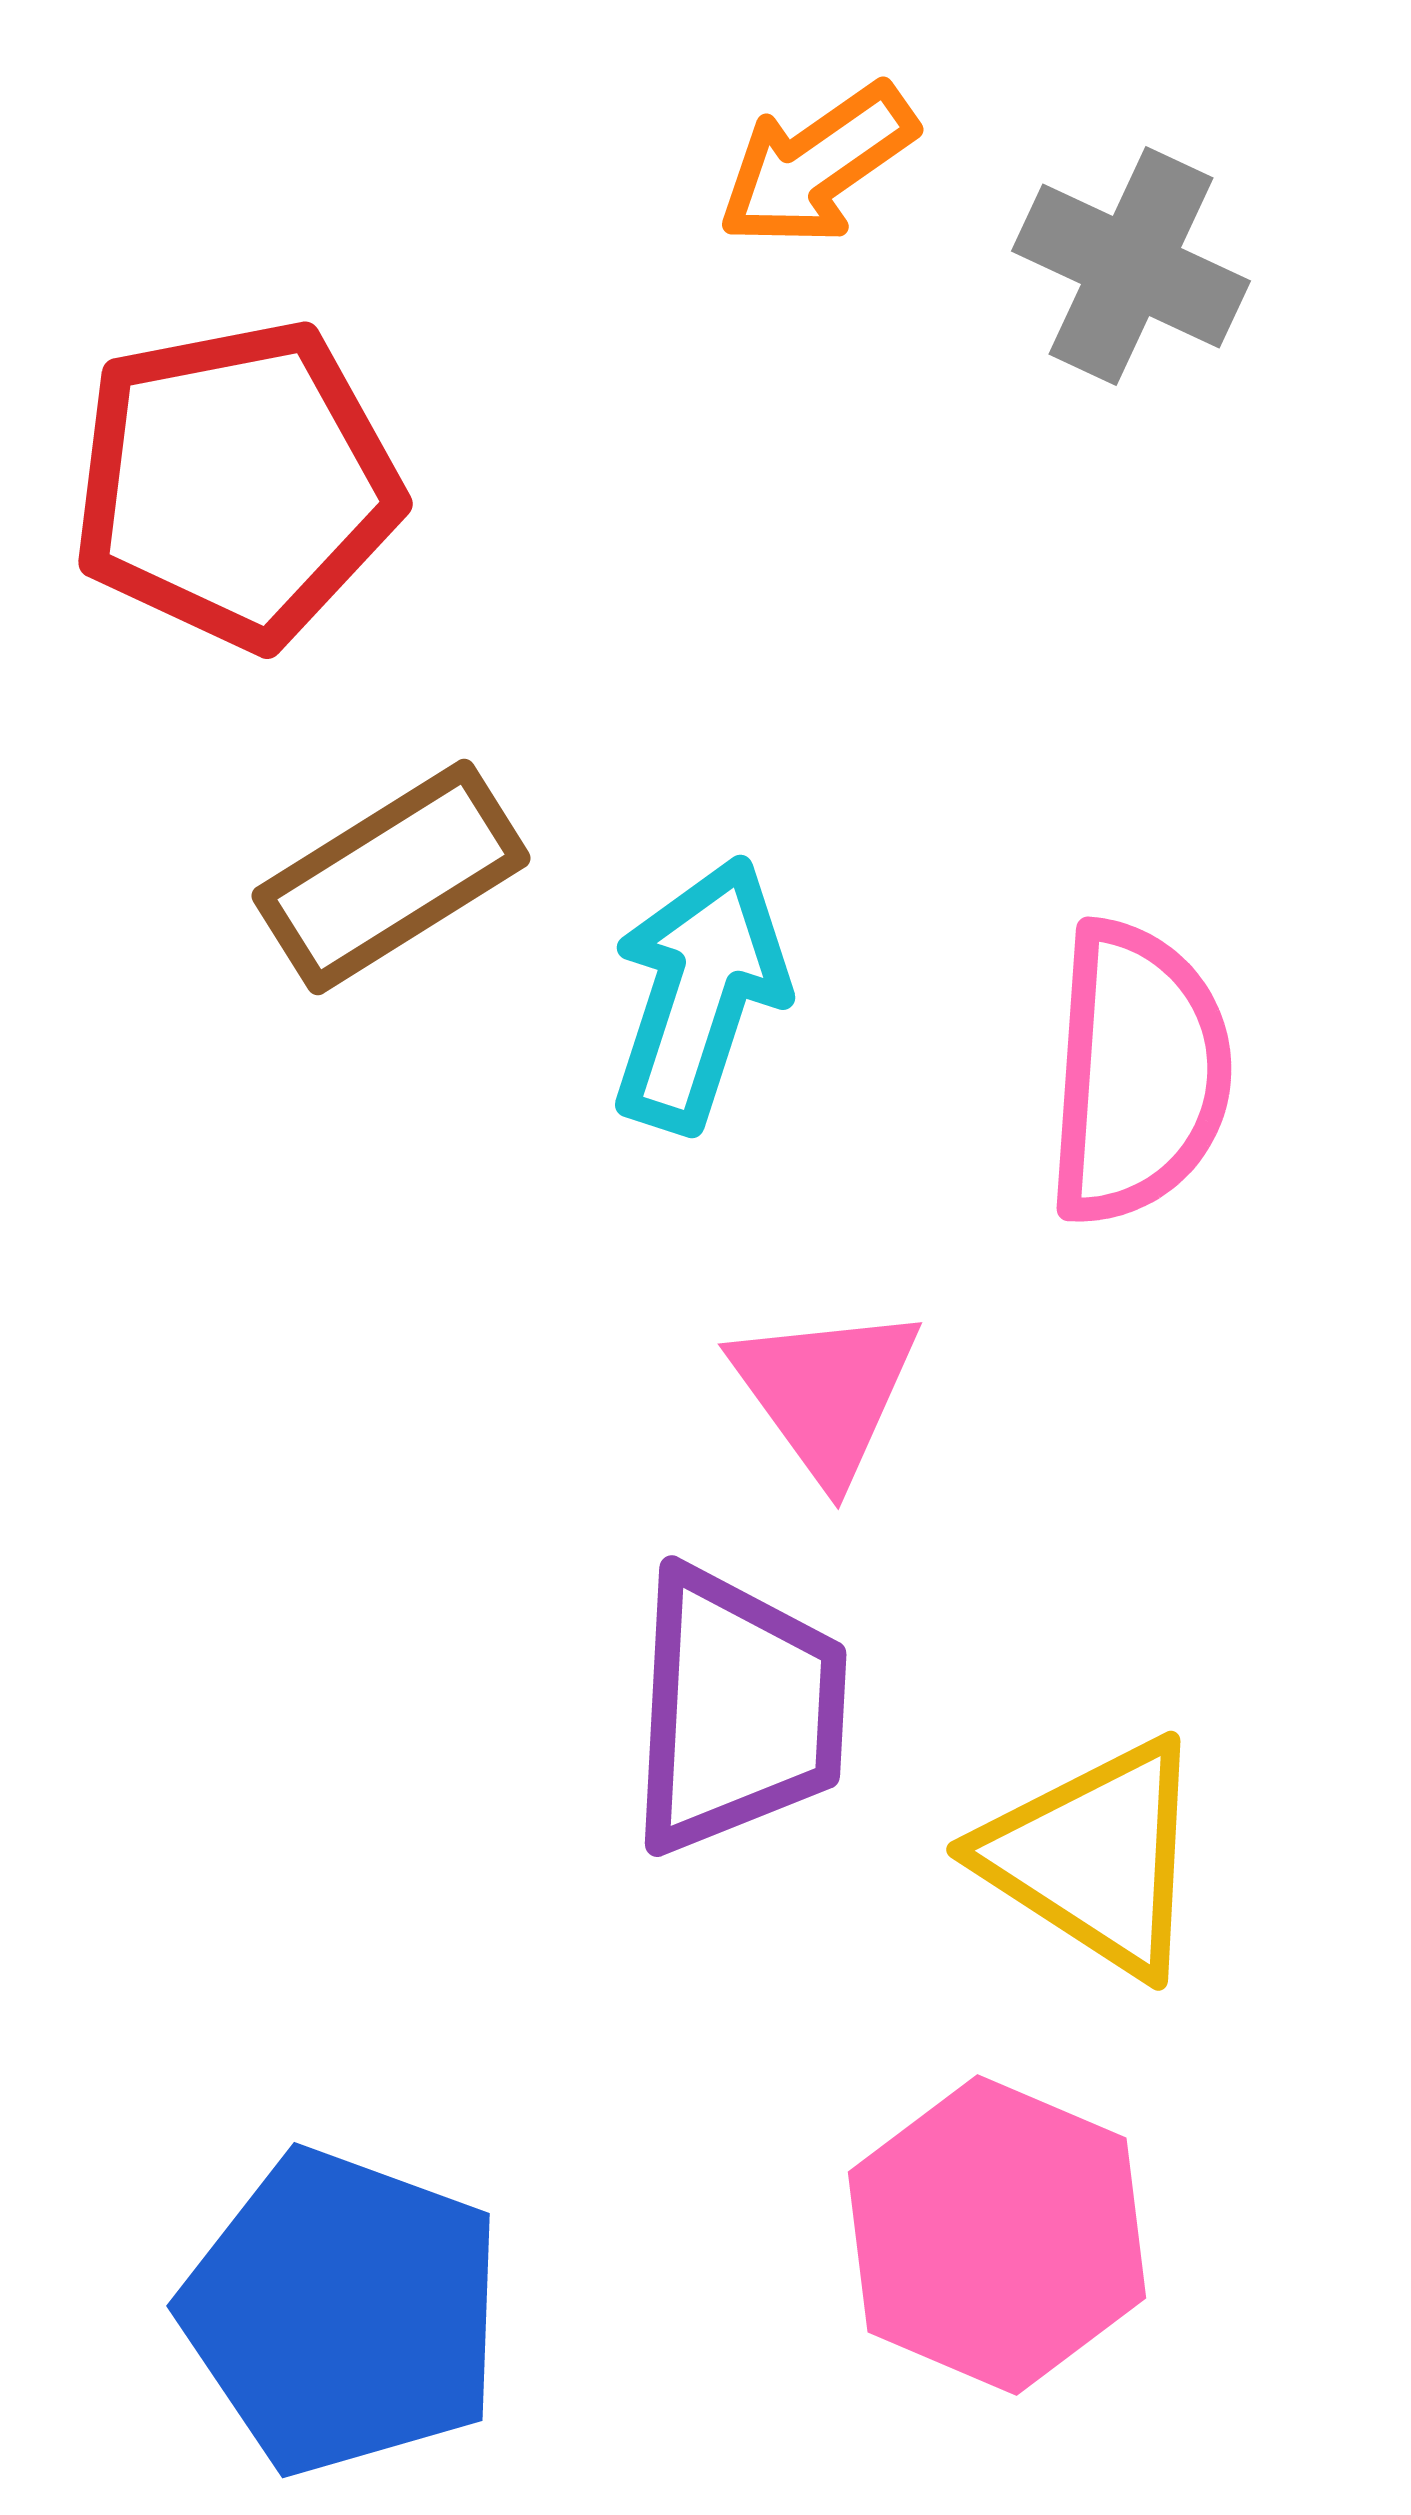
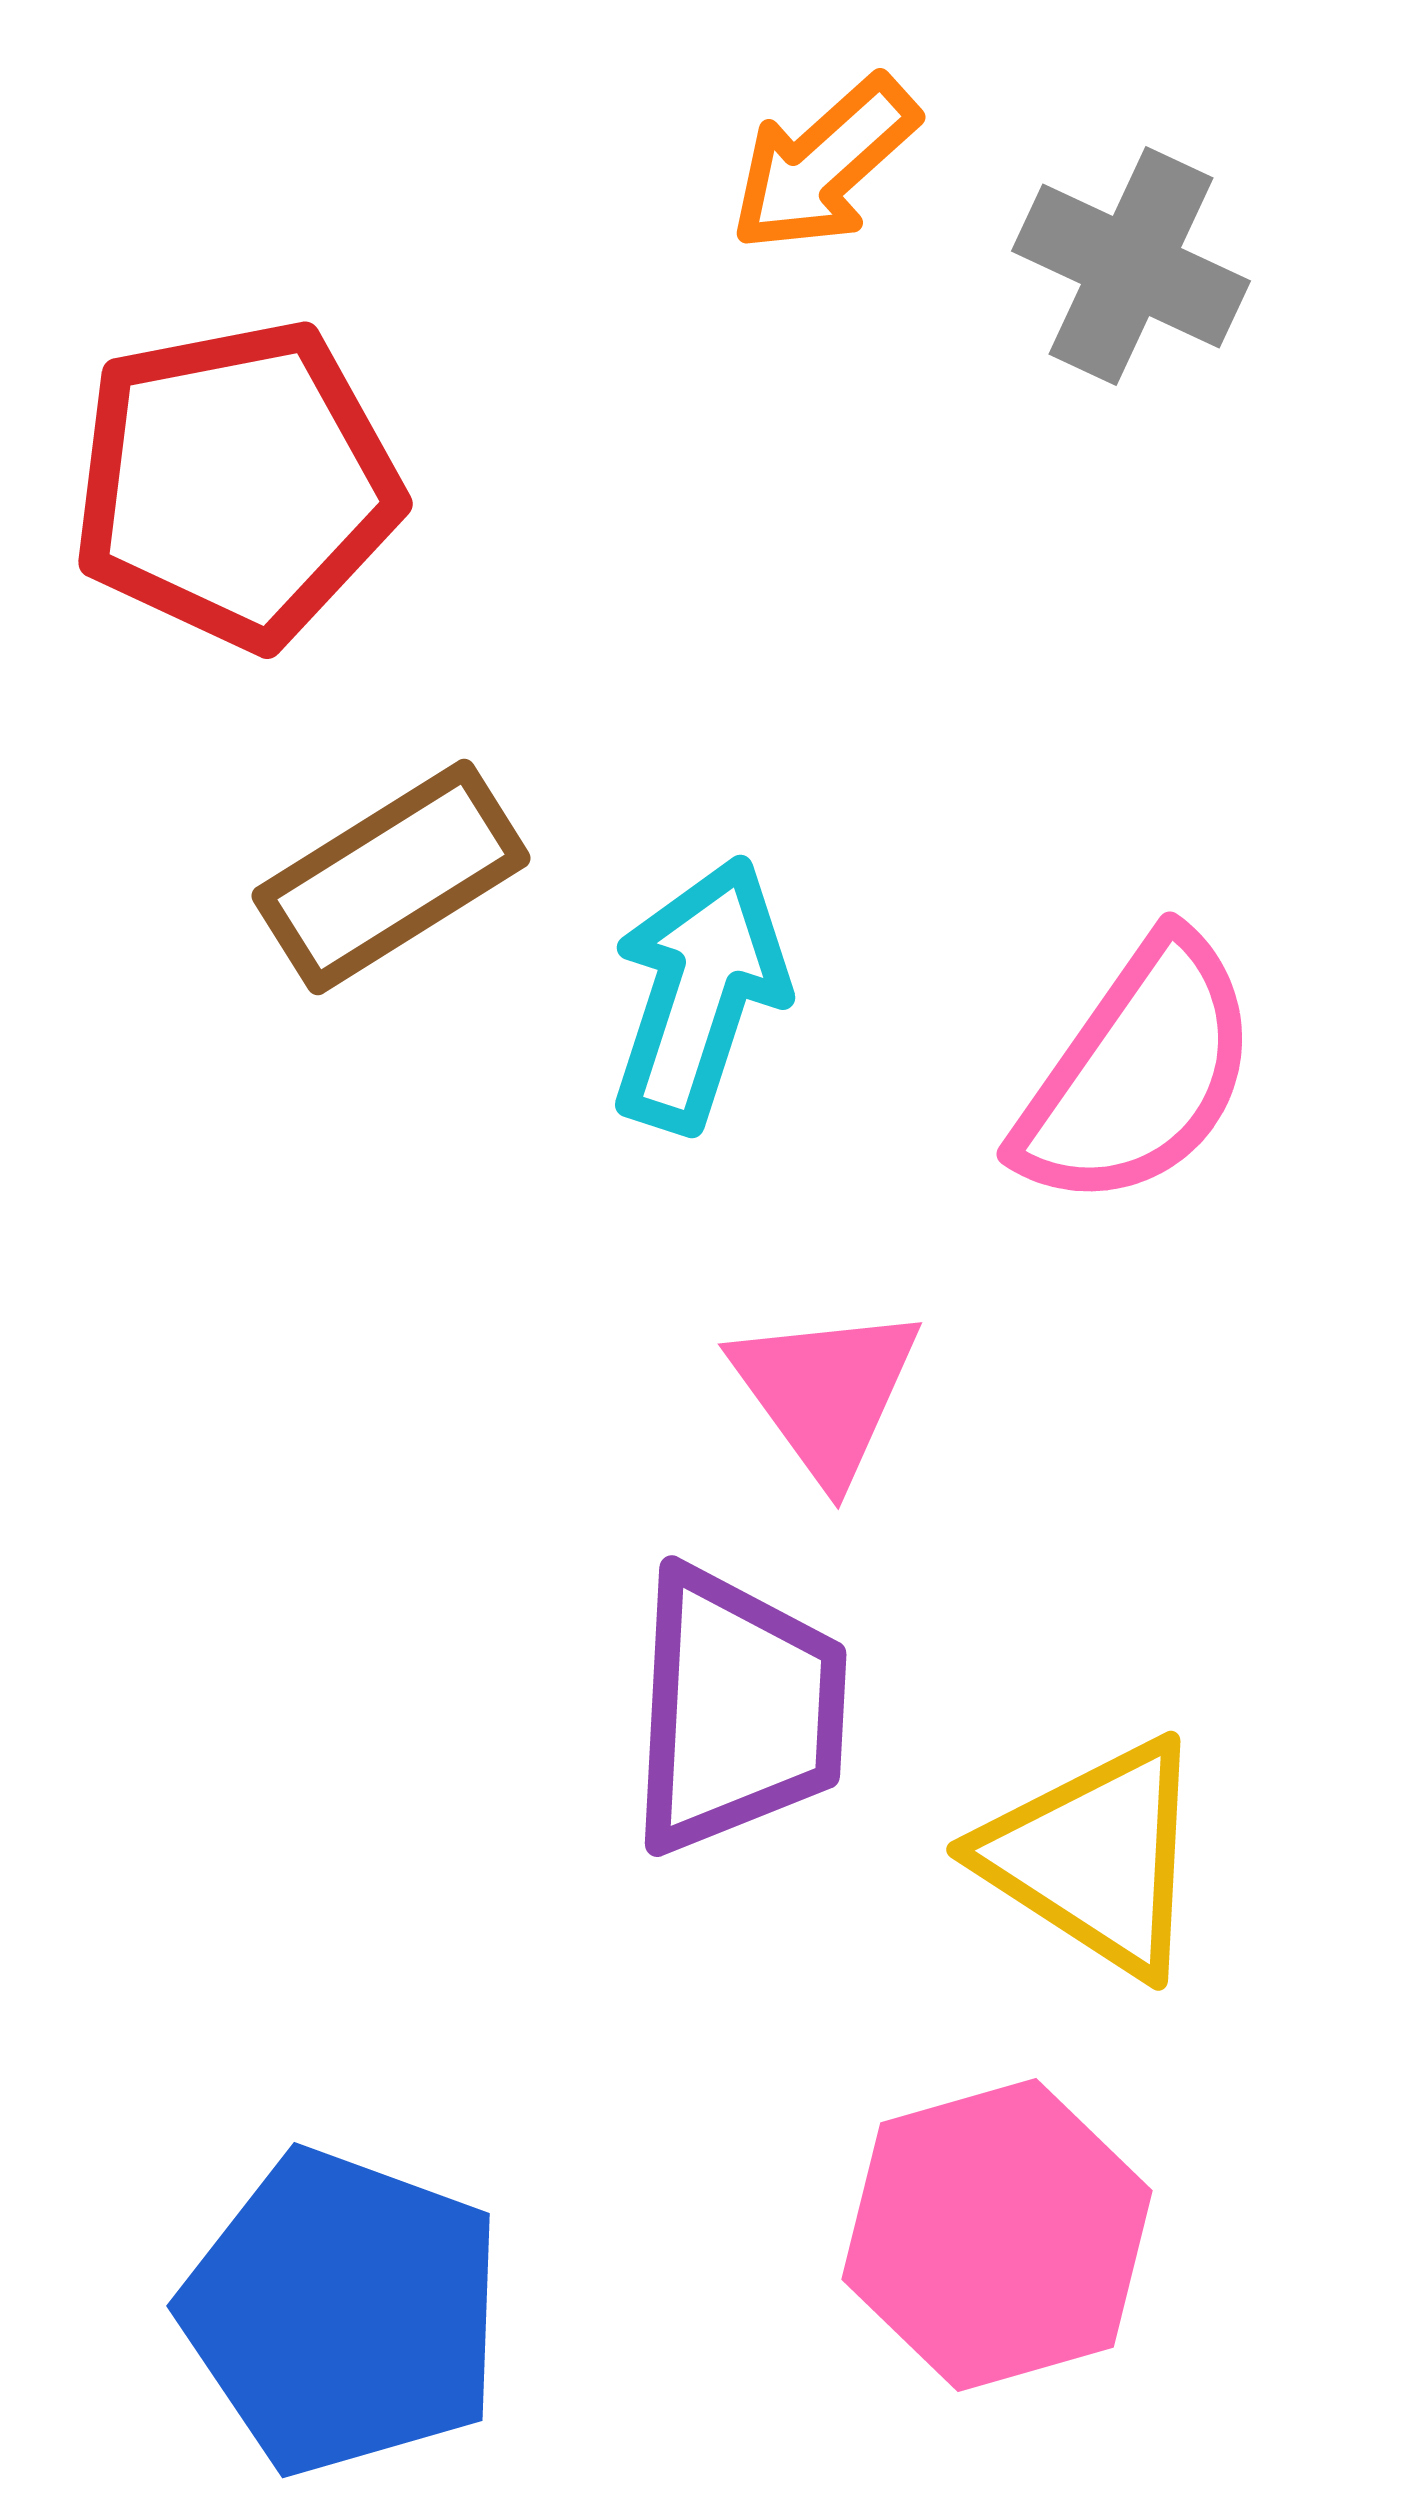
orange arrow: moved 7 px right, 1 px up; rotated 7 degrees counterclockwise
pink semicircle: rotated 31 degrees clockwise
pink hexagon: rotated 21 degrees clockwise
